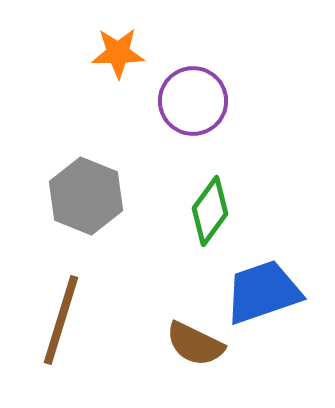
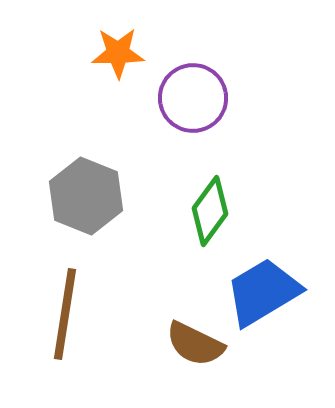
purple circle: moved 3 px up
blue trapezoid: rotated 12 degrees counterclockwise
brown line: moved 4 px right, 6 px up; rotated 8 degrees counterclockwise
